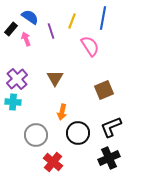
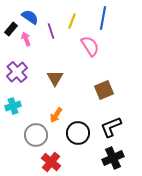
purple cross: moved 7 px up
cyan cross: moved 4 px down; rotated 21 degrees counterclockwise
orange arrow: moved 6 px left, 3 px down; rotated 21 degrees clockwise
black cross: moved 4 px right
red cross: moved 2 px left
